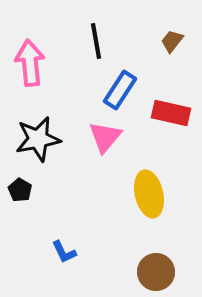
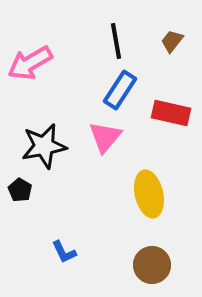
black line: moved 20 px right
pink arrow: rotated 114 degrees counterclockwise
black star: moved 6 px right, 7 px down
brown circle: moved 4 px left, 7 px up
